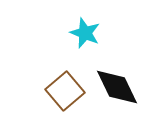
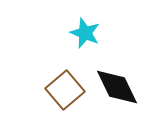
brown square: moved 1 px up
